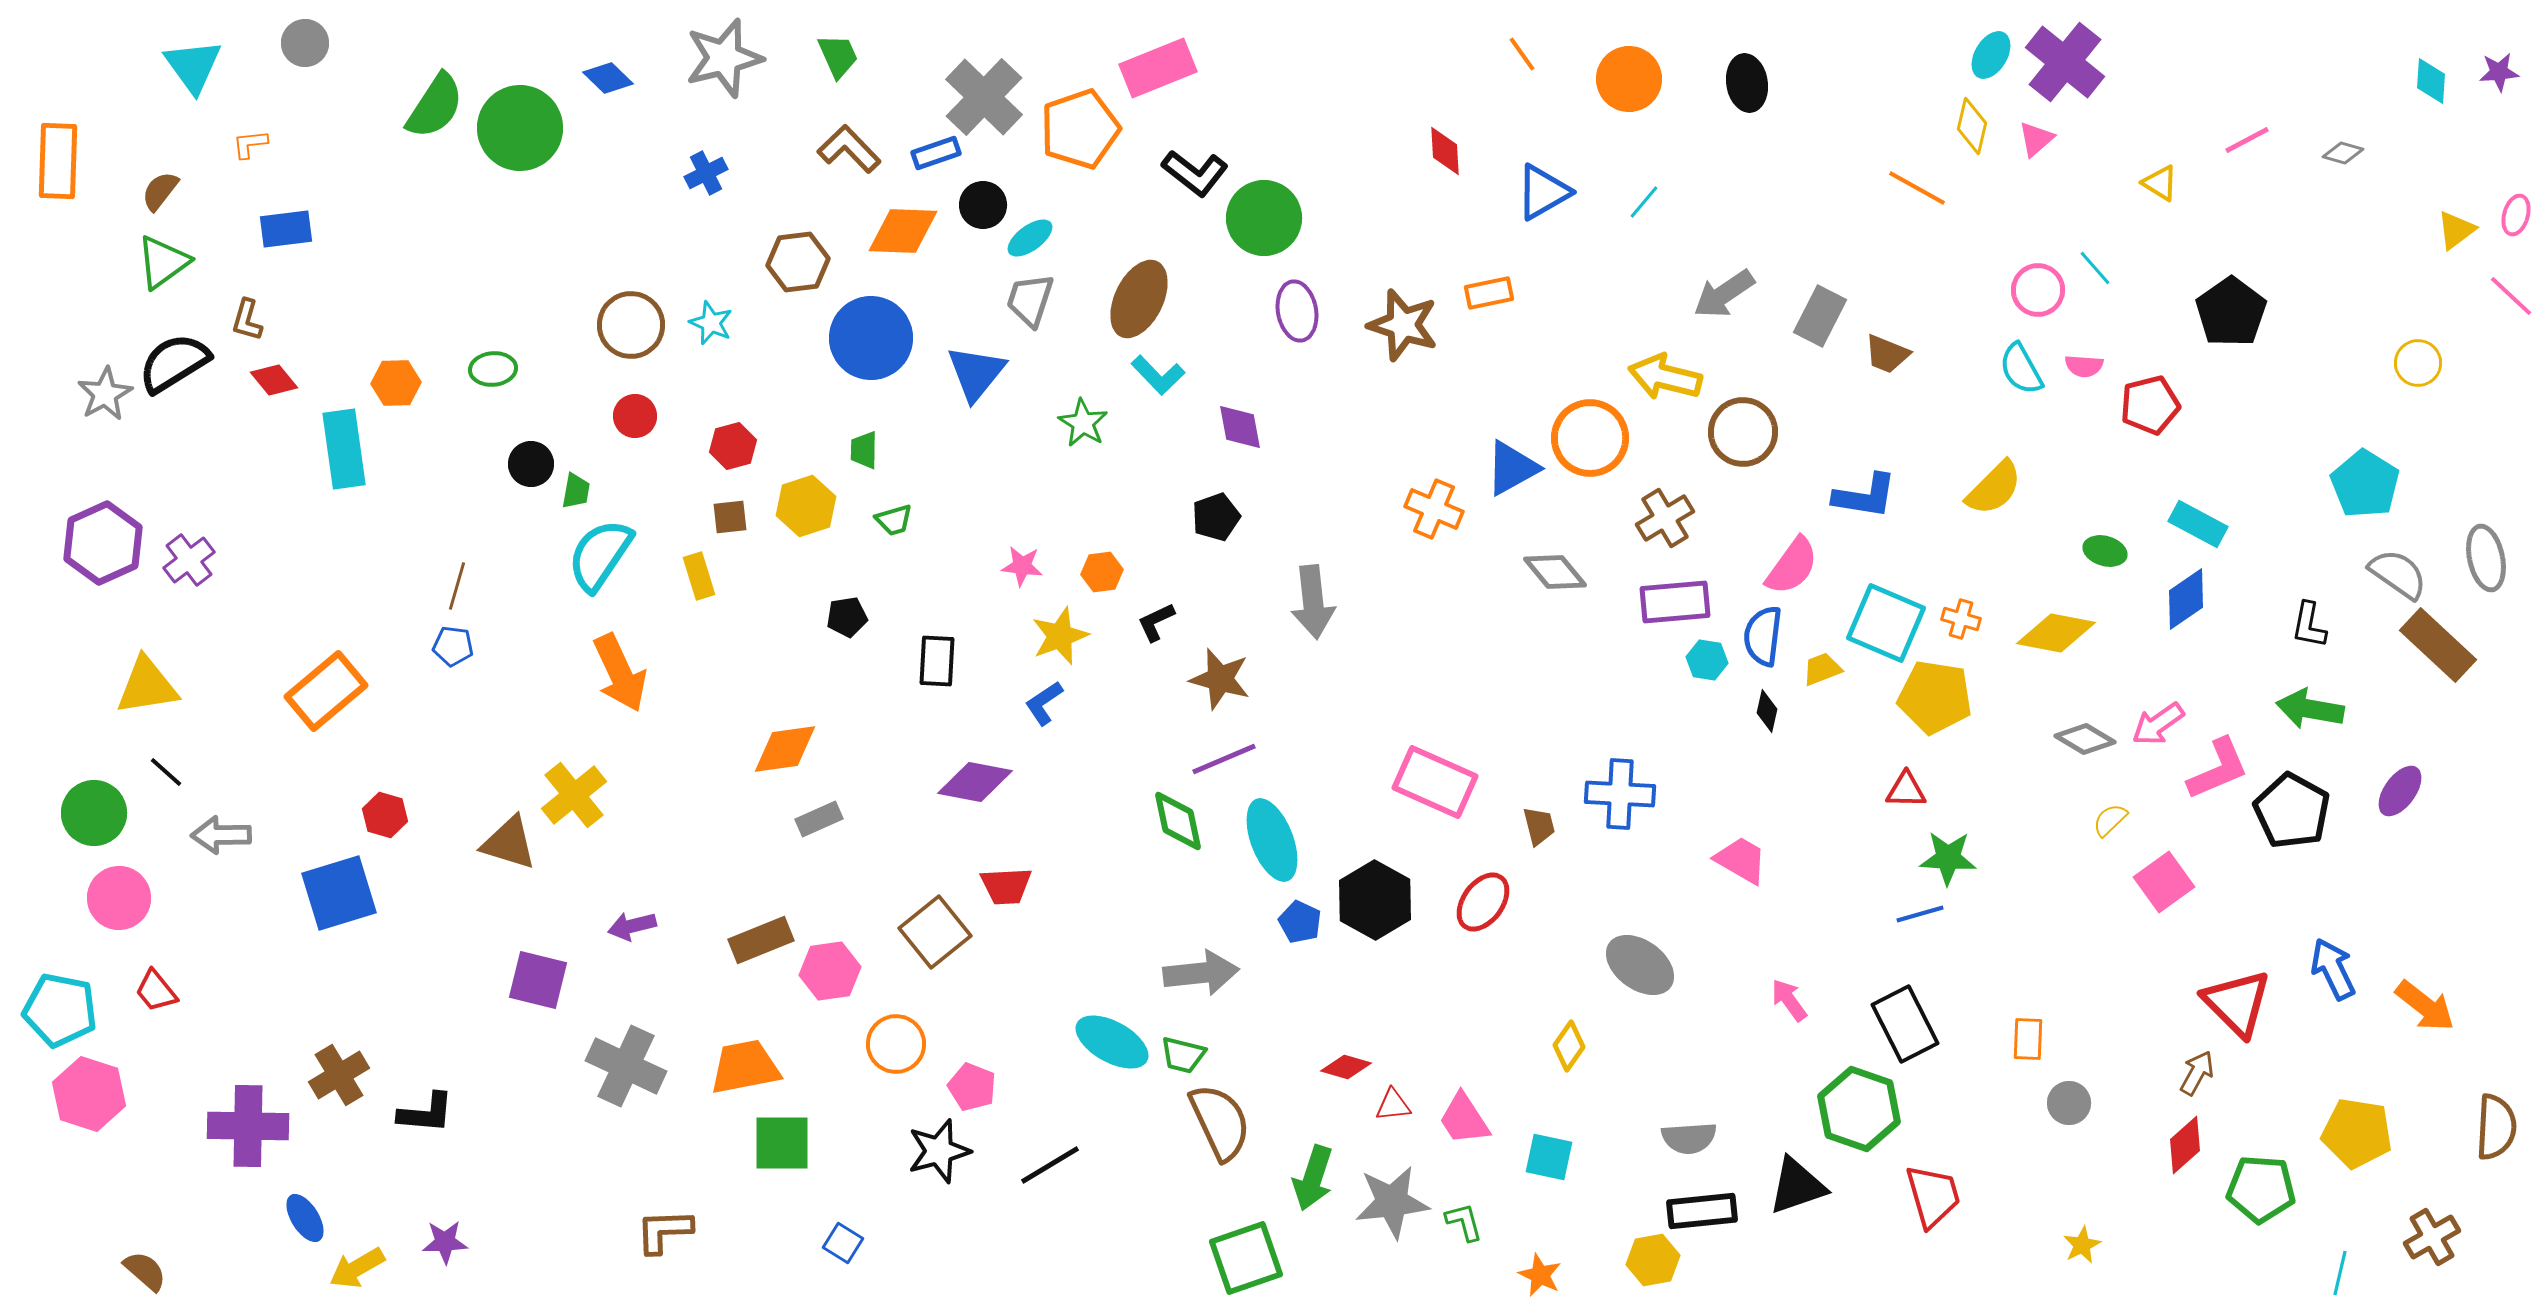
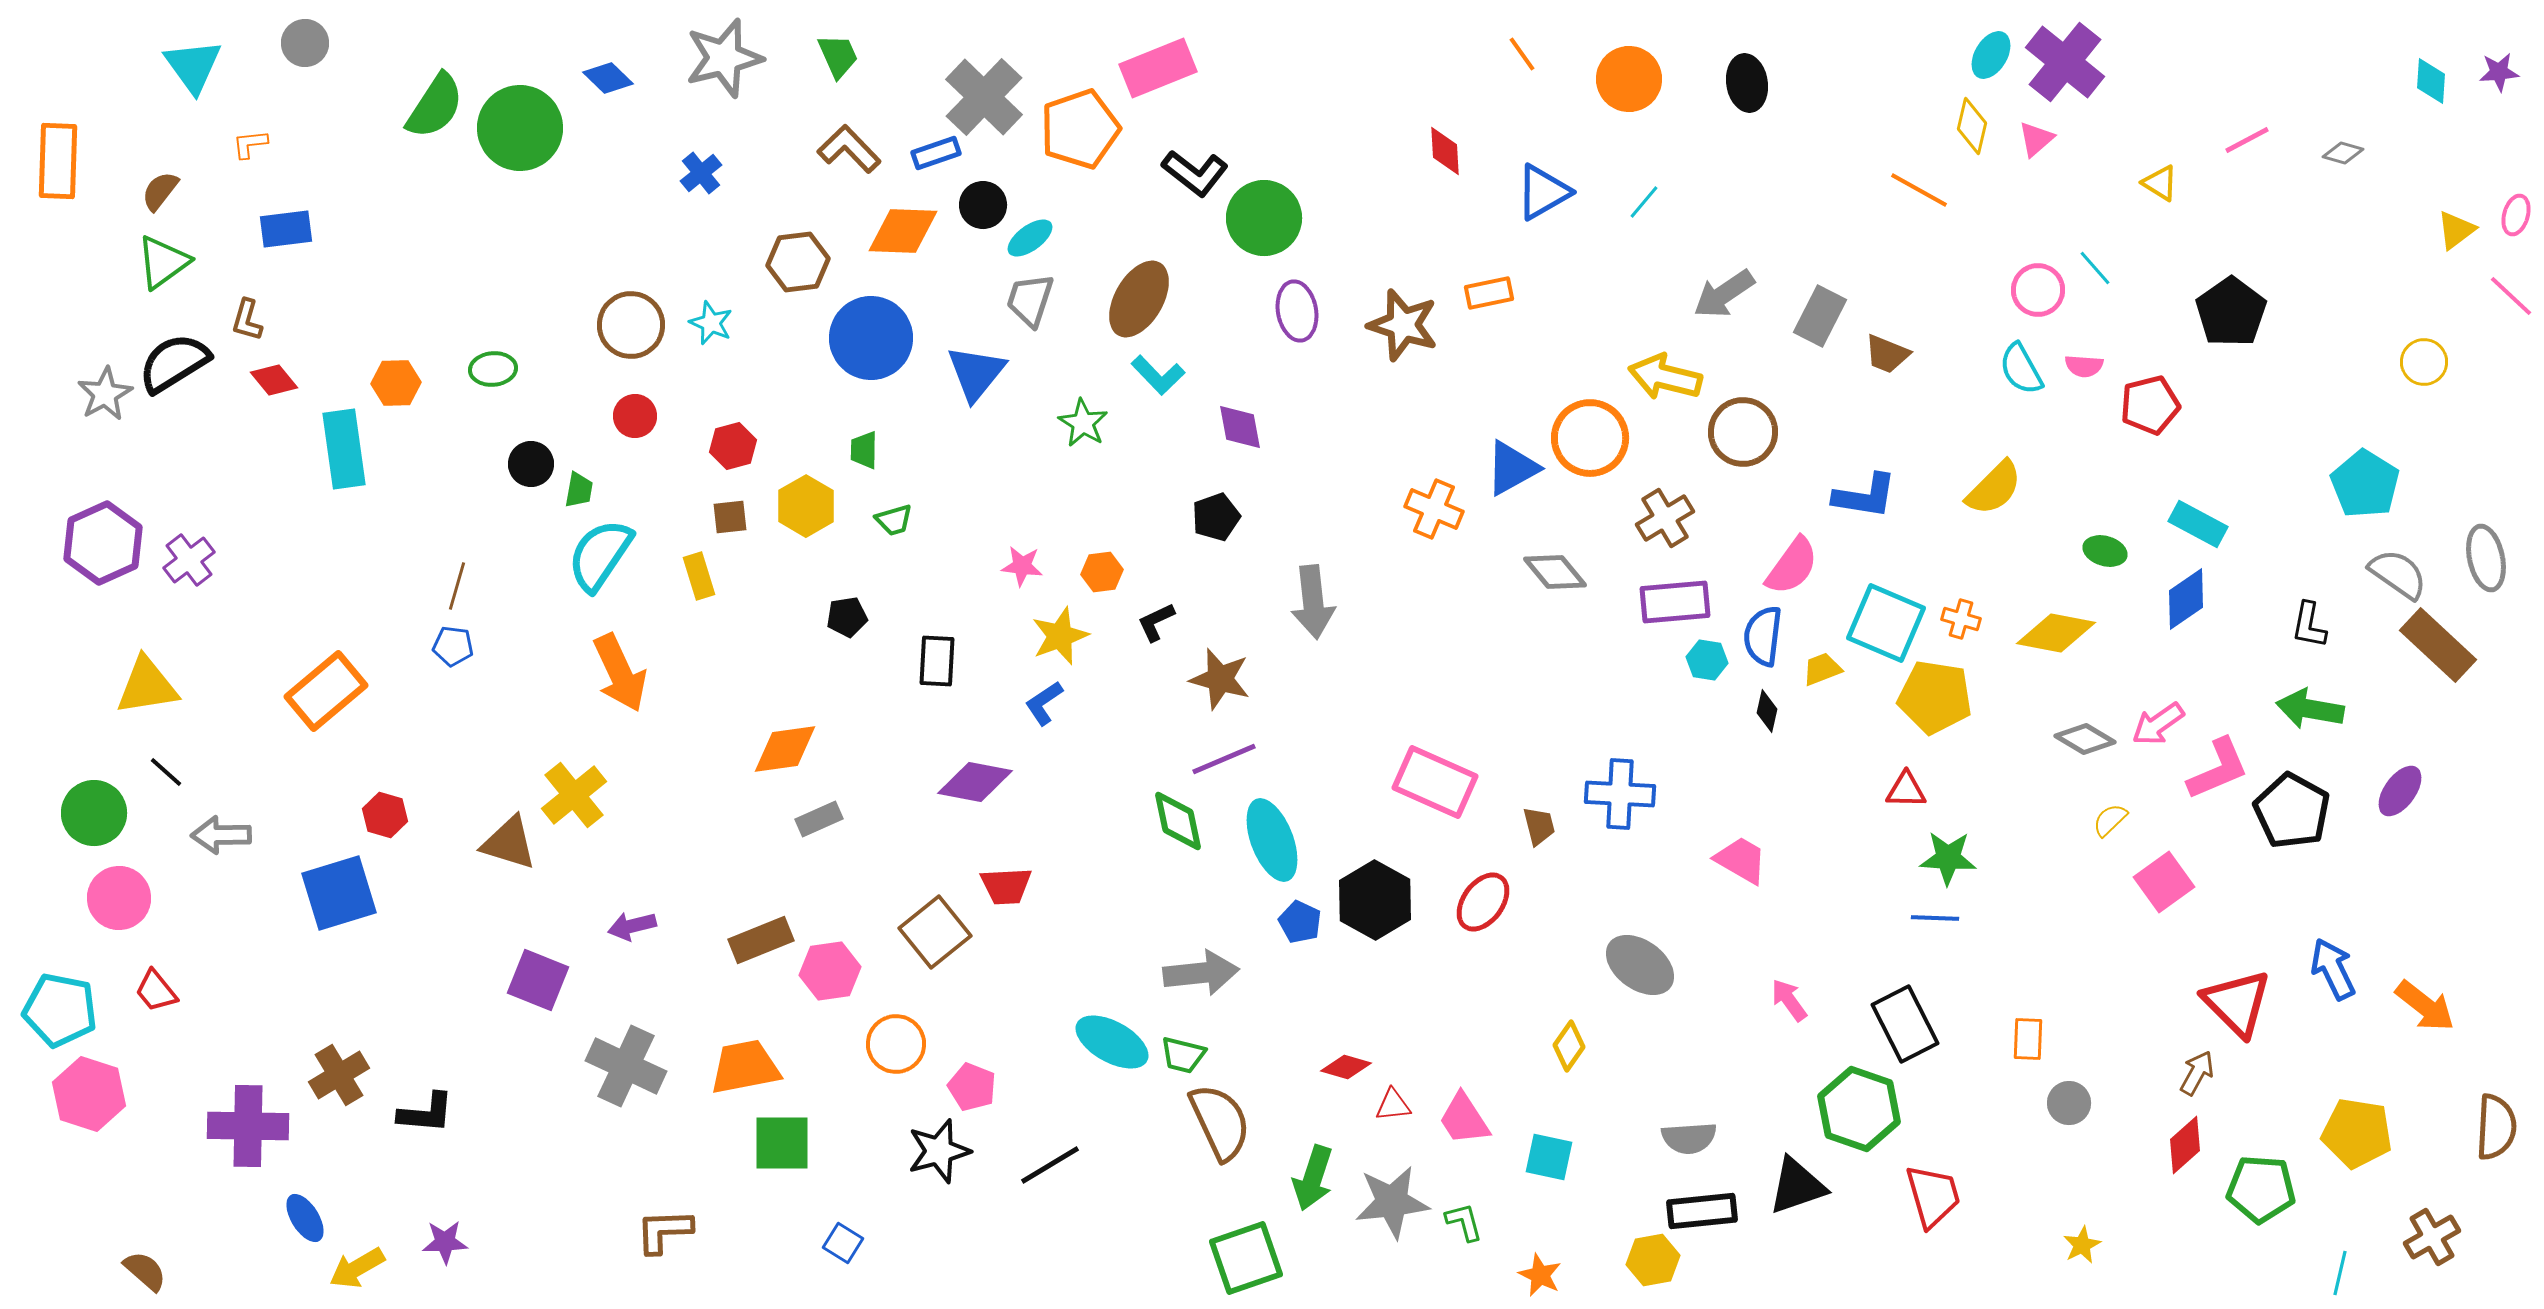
blue cross at (706, 173): moved 5 px left; rotated 12 degrees counterclockwise
orange line at (1917, 188): moved 2 px right, 2 px down
brown ellipse at (1139, 299): rotated 4 degrees clockwise
yellow circle at (2418, 363): moved 6 px right, 1 px up
green trapezoid at (576, 491): moved 3 px right, 1 px up
yellow hexagon at (806, 506): rotated 12 degrees counterclockwise
blue line at (1920, 914): moved 15 px right, 4 px down; rotated 18 degrees clockwise
purple square at (538, 980): rotated 8 degrees clockwise
